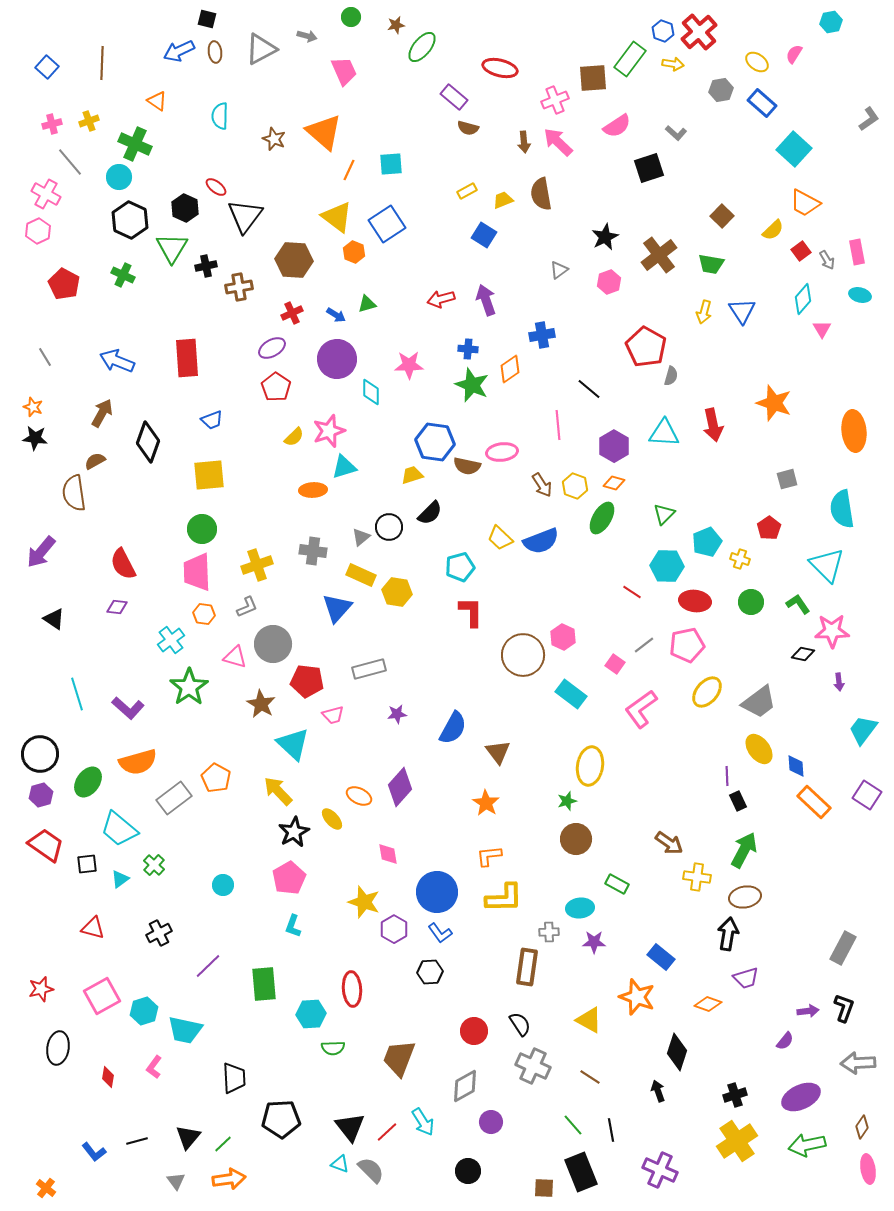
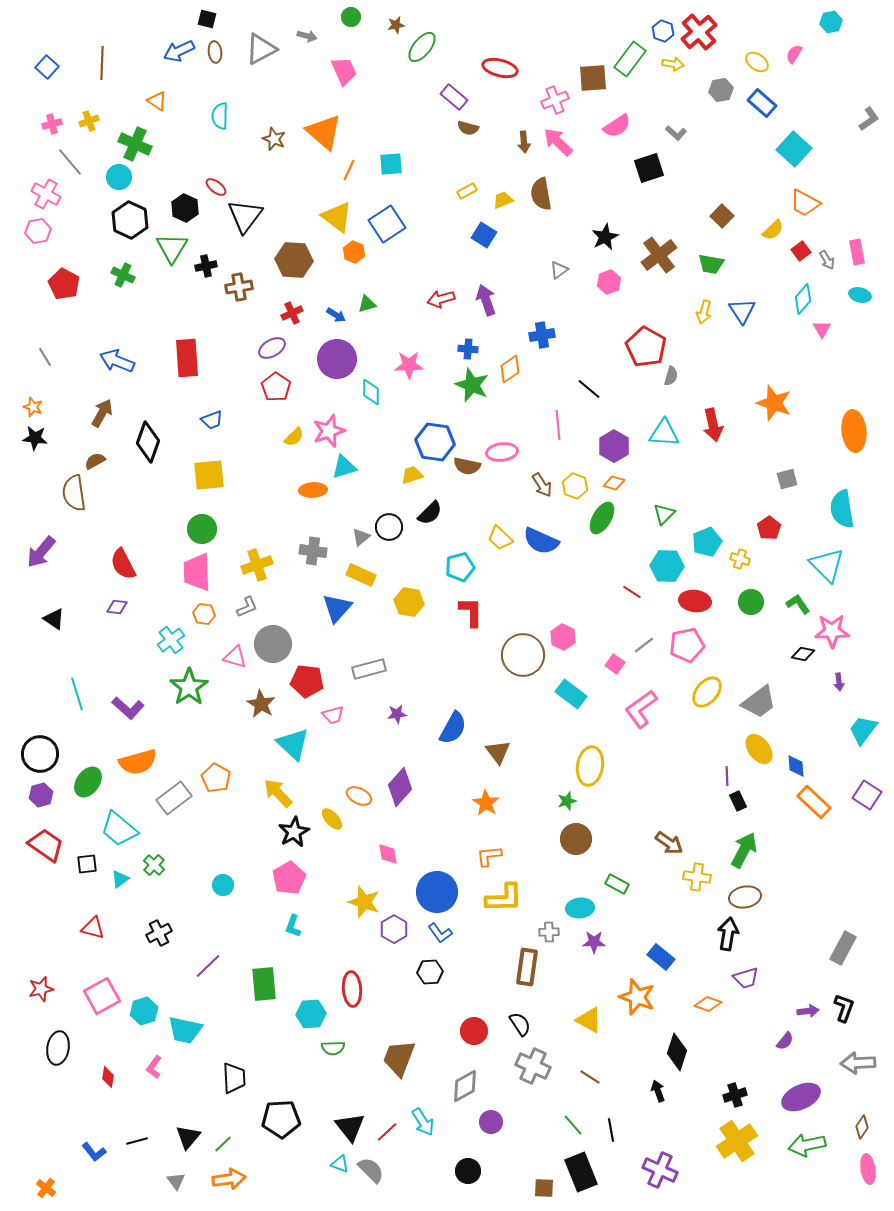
pink hexagon at (38, 231): rotated 15 degrees clockwise
blue semicircle at (541, 541): rotated 45 degrees clockwise
yellow hexagon at (397, 592): moved 12 px right, 10 px down
yellow arrow at (278, 791): moved 2 px down
